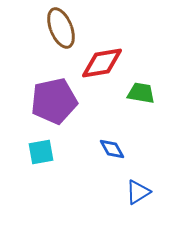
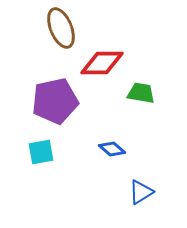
red diamond: rotated 9 degrees clockwise
purple pentagon: moved 1 px right
blue diamond: rotated 20 degrees counterclockwise
blue triangle: moved 3 px right
